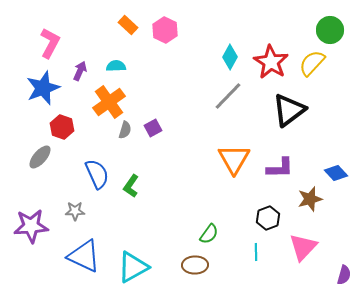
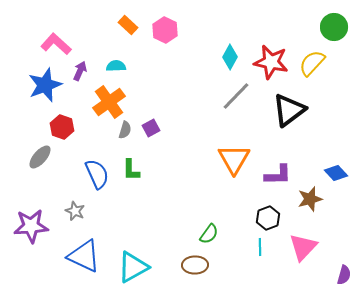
green circle: moved 4 px right, 3 px up
pink L-shape: moved 6 px right, 1 px down; rotated 76 degrees counterclockwise
red star: rotated 20 degrees counterclockwise
blue star: moved 2 px right, 3 px up
gray line: moved 8 px right
purple square: moved 2 px left
purple L-shape: moved 2 px left, 7 px down
green L-shape: moved 16 px up; rotated 35 degrees counterclockwise
gray star: rotated 24 degrees clockwise
cyan line: moved 4 px right, 5 px up
